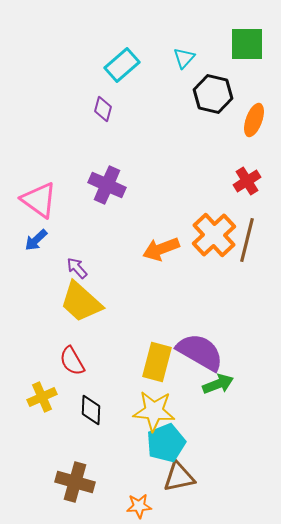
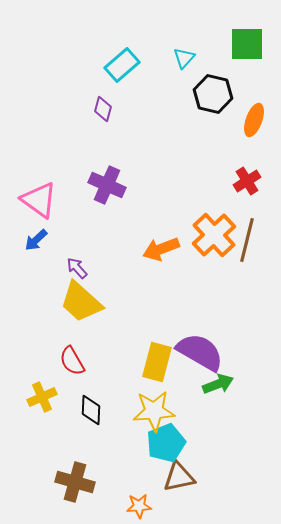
yellow star: rotated 9 degrees counterclockwise
